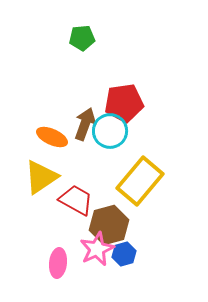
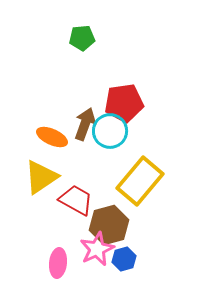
blue hexagon: moved 5 px down
